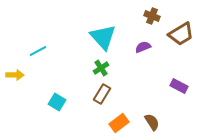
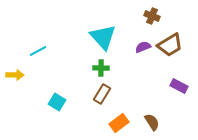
brown trapezoid: moved 11 px left, 11 px down
green cross: rotated 35 degrees clockwise
